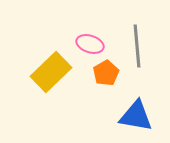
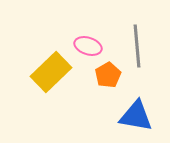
pink ellipse: moved 2 px left, 2 px down
orange pentagon: moved 2 px right, 2 px down
